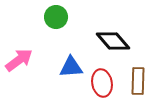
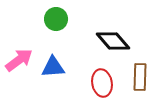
green circle: moved 2 px down
blue triangle: moved 18 px left
brown rectangle: moved 2 px right, 4 px up
